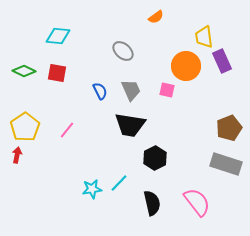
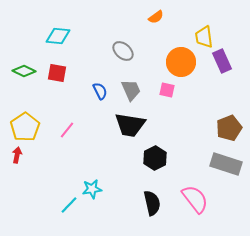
orange circle: moved 5 px left, 4 px up
cyan line: moved 50 px left, 22 px down
pink semicircle: moved 2 px left, 3 px up
